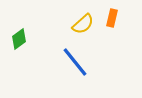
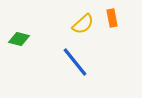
orange rectangle: rotated 24 degrees counterclockwise
green diamond: rotated 50 degrees clockwise
